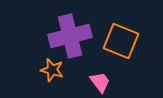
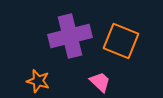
orange star: moved 14 px left, 11 px down
pink trapezoid: rotated 10 degrees counterclockwise
